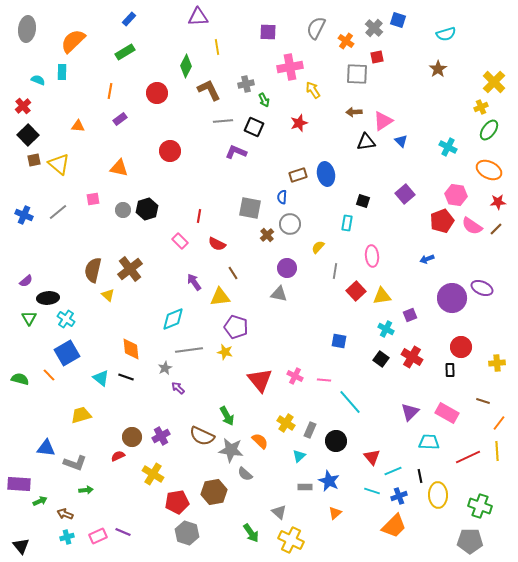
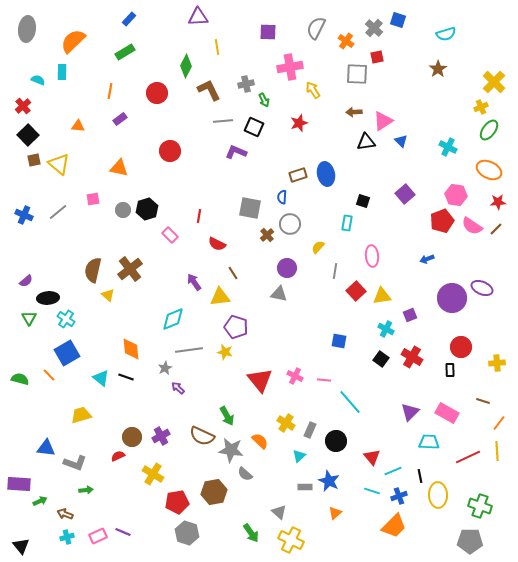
pink rectangle at (180, 241): moved 10 px left, 6 px up
